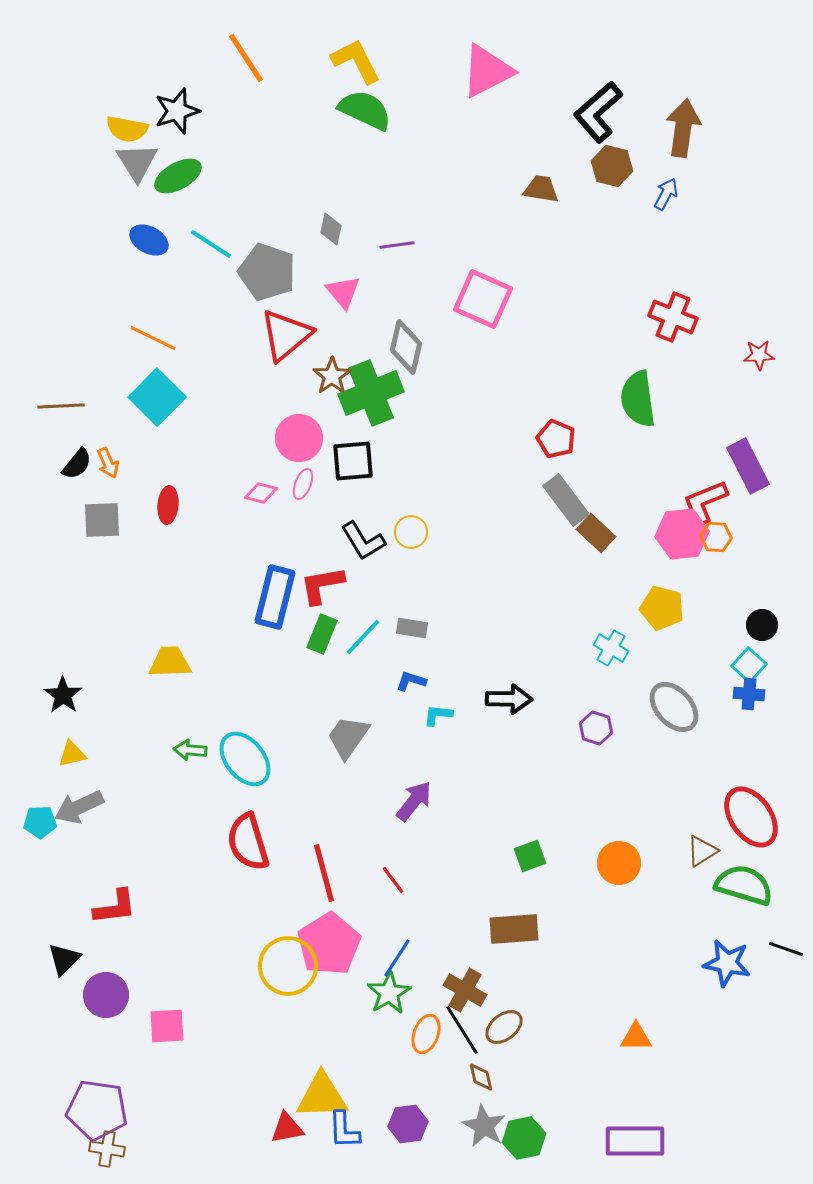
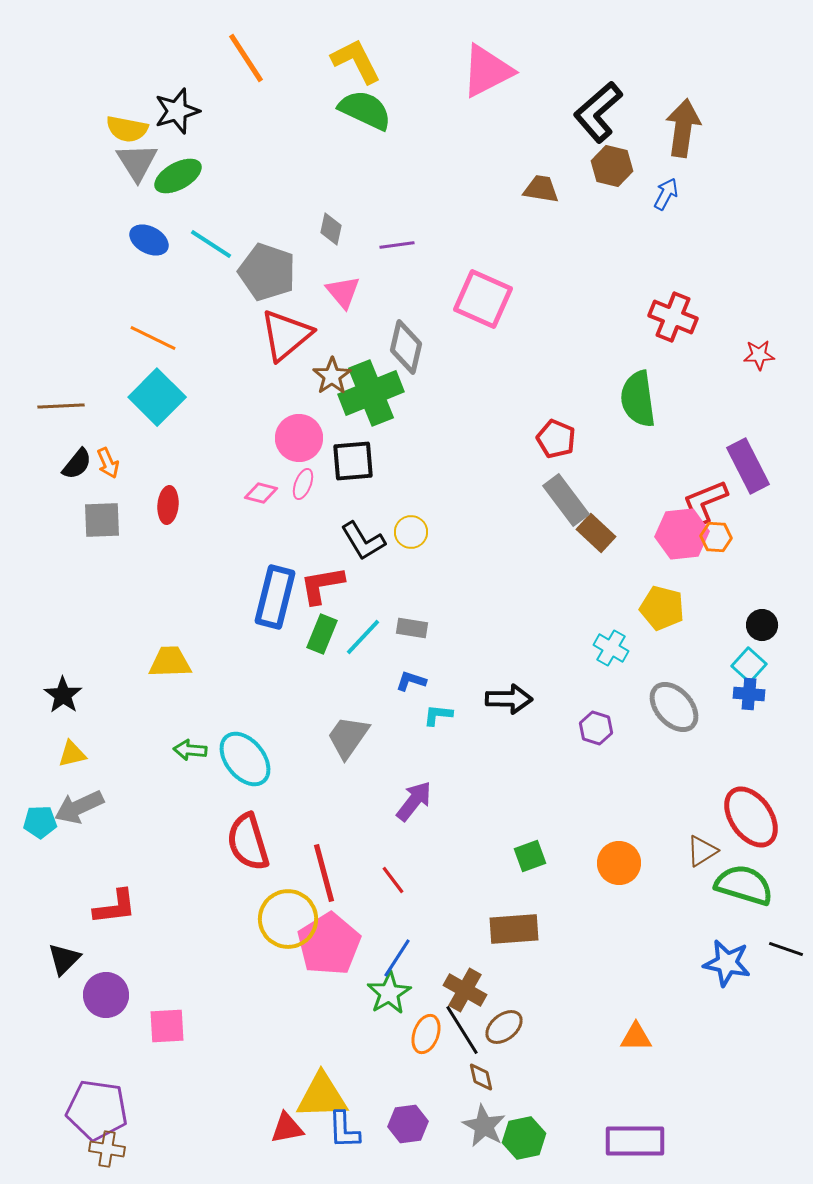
yellow circle at (288, 966): moved 47 px up
